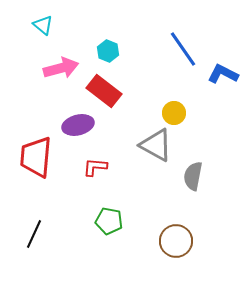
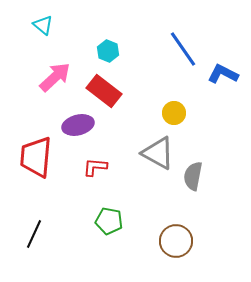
pink arrow: moved 6 px left, 9 px down; rotated 28 degrees counterclockwise
gray triangle: moved 2 px right, 8 px down
